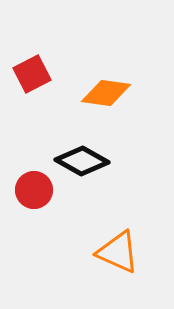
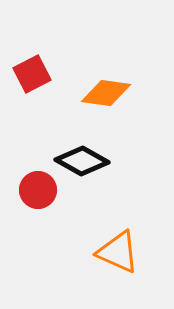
red circle: moved 4 px right
